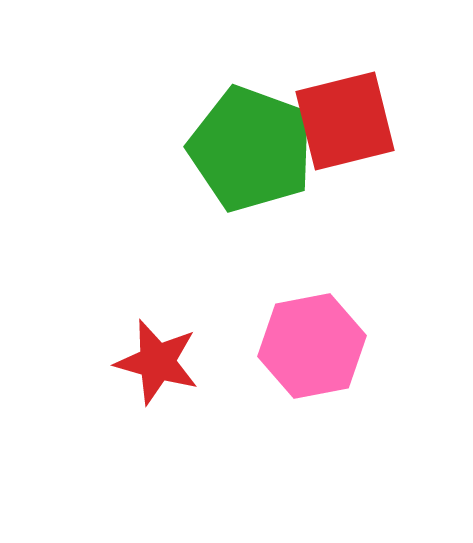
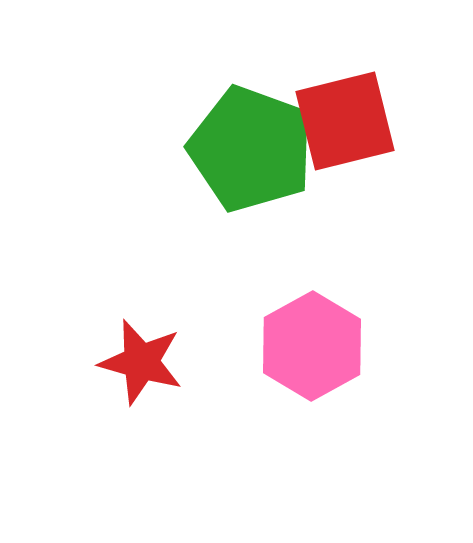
pink hexagon: rotated 18 degrees counterclockwise
red star: moved 16 px left
